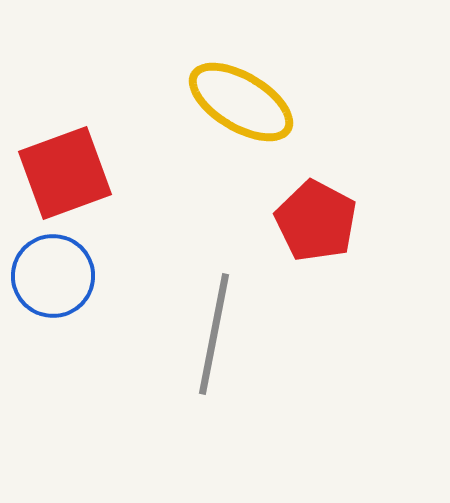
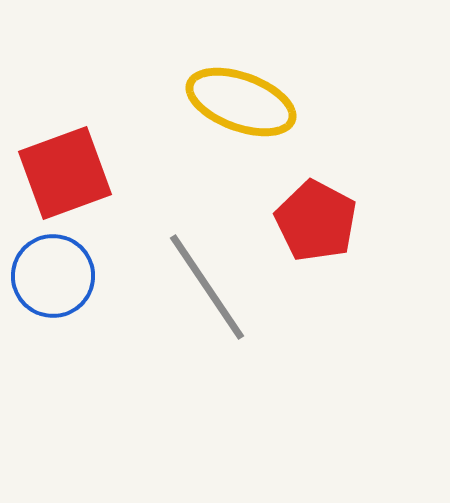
yellow ellipse: rotated 11 degrees counterclockwise
gray line: moved 7 px left, 47 px up; rotated 45 degrees counterclockwise
